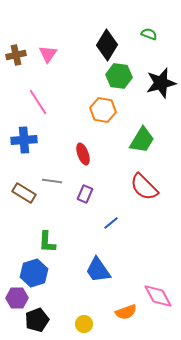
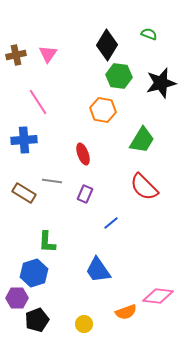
pink diamond: rotated 56 degrees counterclockwise
